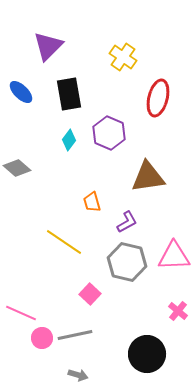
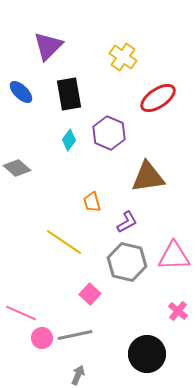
red ellipse: rotated 42 degrees clockwise
gray arrow: rotated 84 degrees counterclockwise
